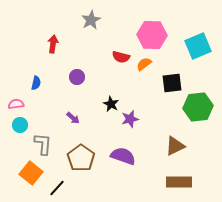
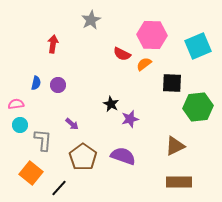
red semicircle: moved 1 px right, 3 px up; rotated 12 degrees clockwise
purple circle: moved 19 px left, 8 px down
black square: rotated 10 degrees clockwise
purple arrow: moved 1 px left, 6 px down
gray L-shape: moved 4 px up
brown pentagon: moved 2 px right, 1 px up
black line: moved 2 px right
